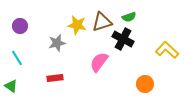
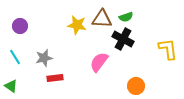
green semicircle: moved 3 px left
brown triangle: moved 3 px up; rotated 20 degrees clockwise
gray star: moved 13 px left, 15 px down
yellow L-shape: moved 1 px right, 1 px up; rotated 40 degrees clockwise
cyan line: moved 2 px left, 1 px up
orange circle: moved 9 px left, 2 px down
